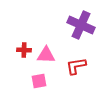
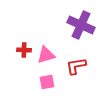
pink triangle: rotated 18 degrees counterclockwise
pink square: moved 8 px right, 1 px down
